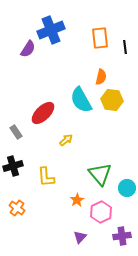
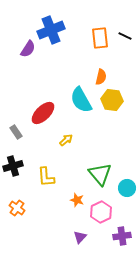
black line: moved 11 px up; rotated 56 degrees counterclockwise
orange star: rotated 24 degrees counterclockwise
